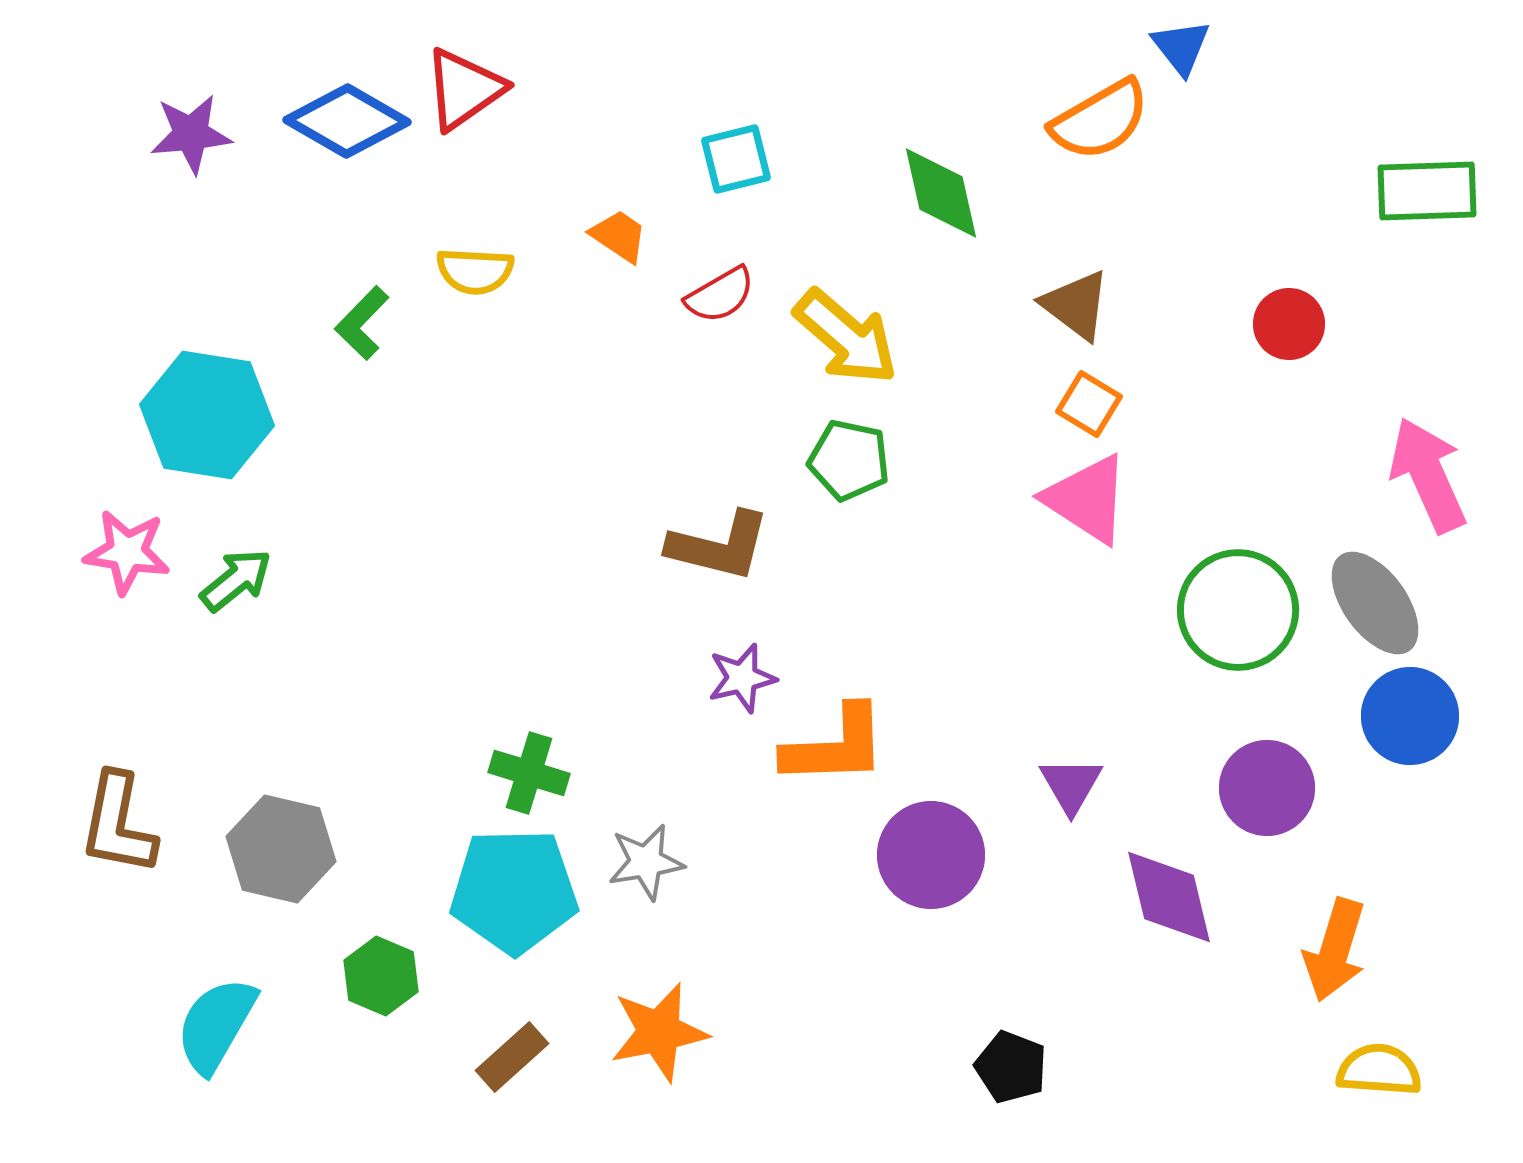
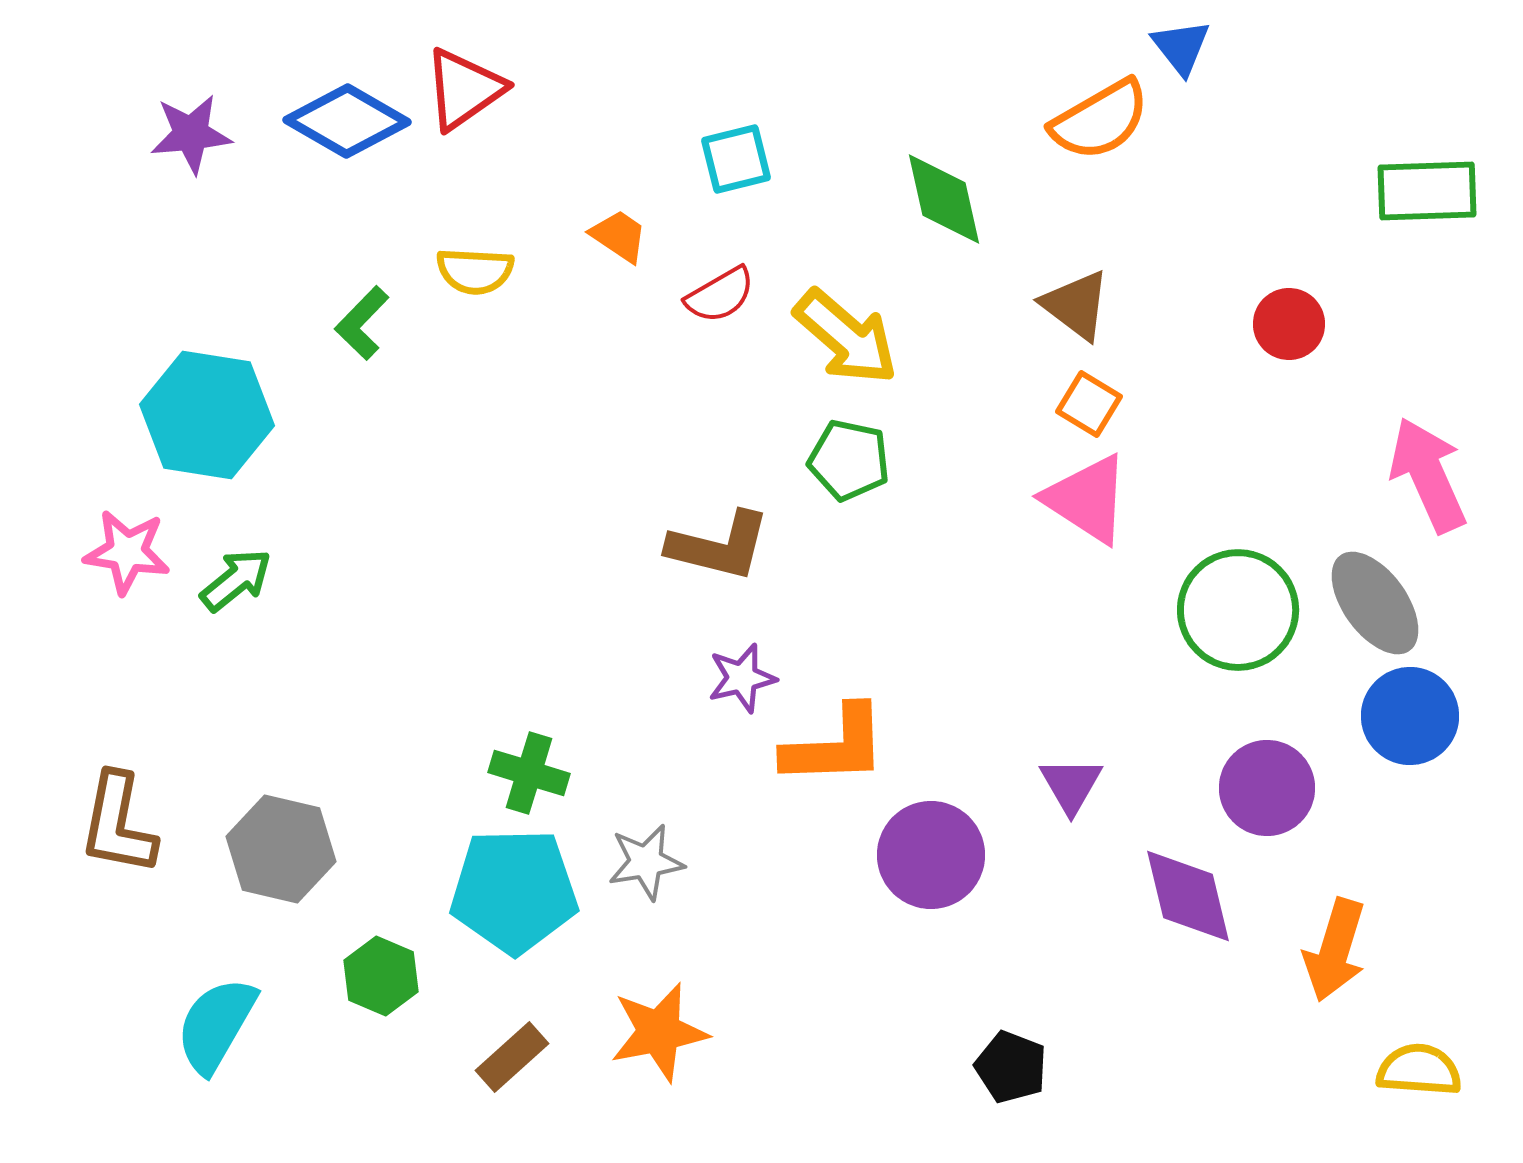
green diamond at (941, 193): moved 3 px right, 6 px down
purple diamond at (1169, 897): moved 19 px right, 1 px up
yellow semicircle at (1379, 1070): moved 40 px right
